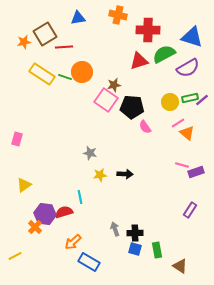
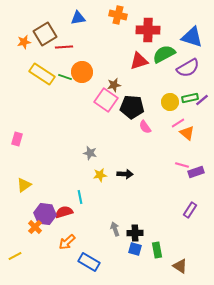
orange arrow at (73, 242): moved 6 px left
